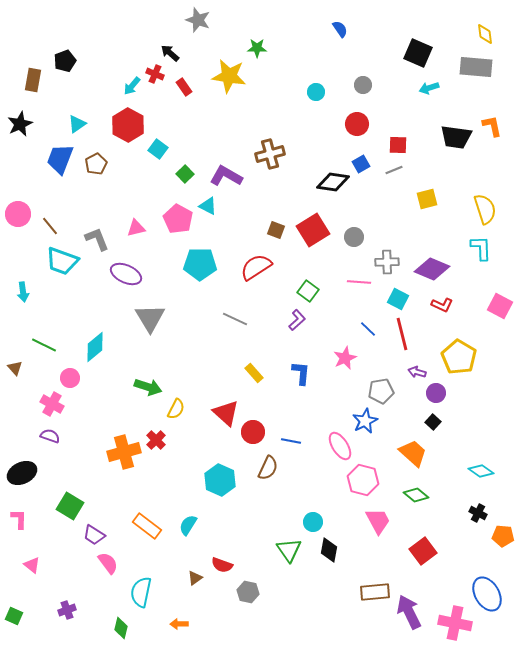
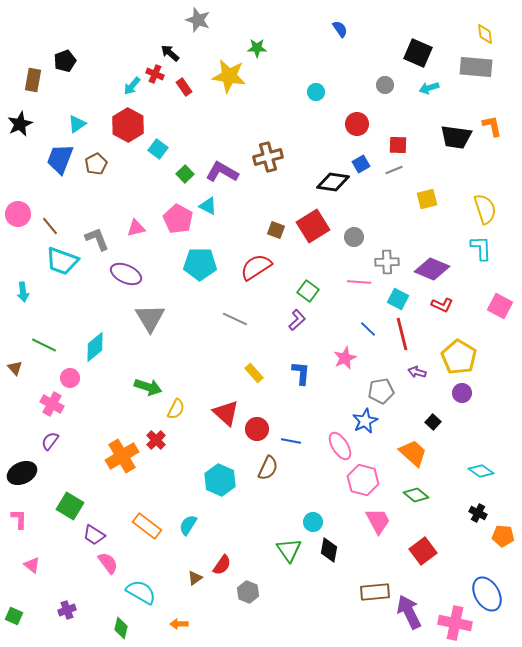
gray circle at (363, 85): moved 22 px right
brown cross at (270, 154): moved 2 px left, 3 px down
purple L-shape at (226, 176): moved 4 px left, 4 px up
red square at (313, 230): moved 4 px up
purple circle at (436, 393): moved 26 px right
red circle at (253, 432): moved 4 px right, 3 px up
purple semicircle at (50, 436): moved 5 px down; rotated 72 degrees counterclockwise
orange cross at (124, 452): moved 2 px left, 4 px down; rotated 16 degrees counterclockwise
red semicircle at (222, 565): rotated 75 degrees counterclockwise
cyan semicircle at (141, 592): rotated 108 degrees clockwise
gray hexagon at (248, 592): rotated 10 degrees clockwise
